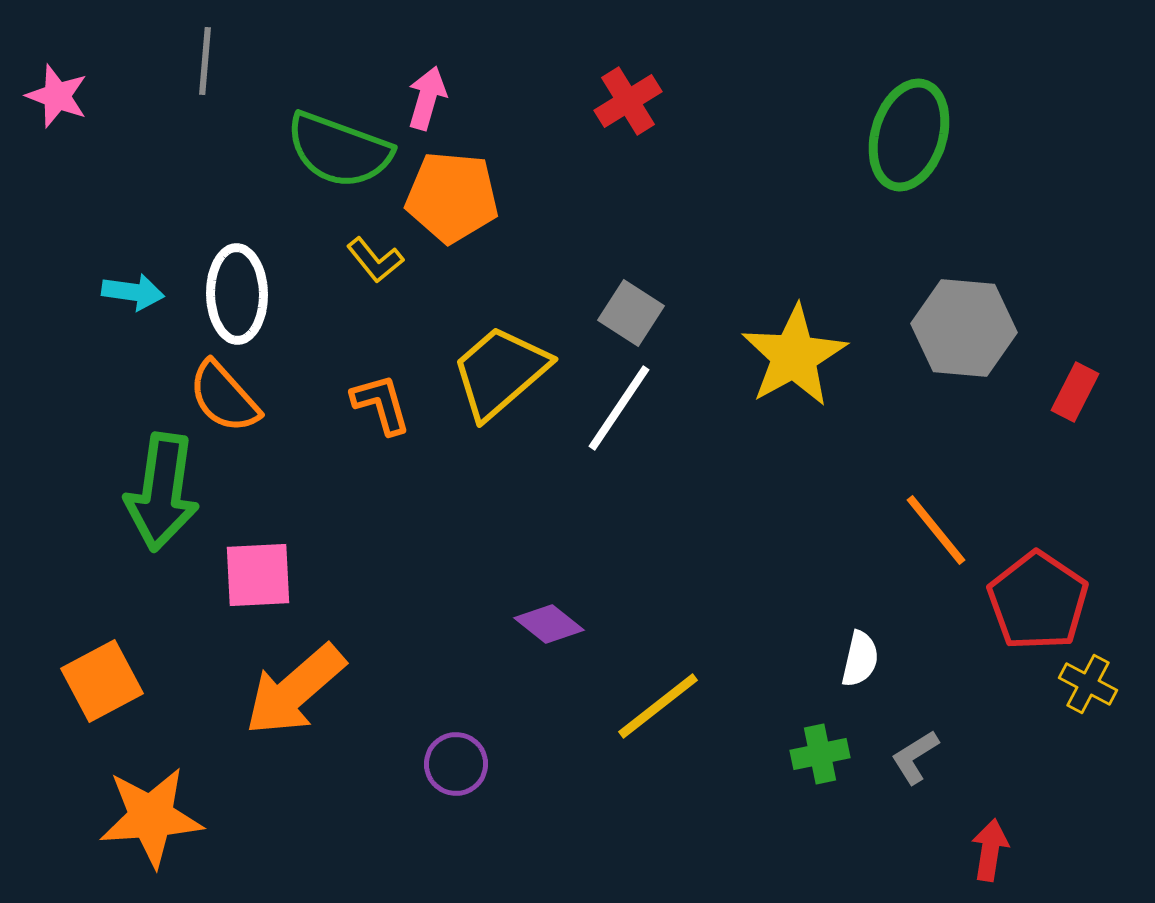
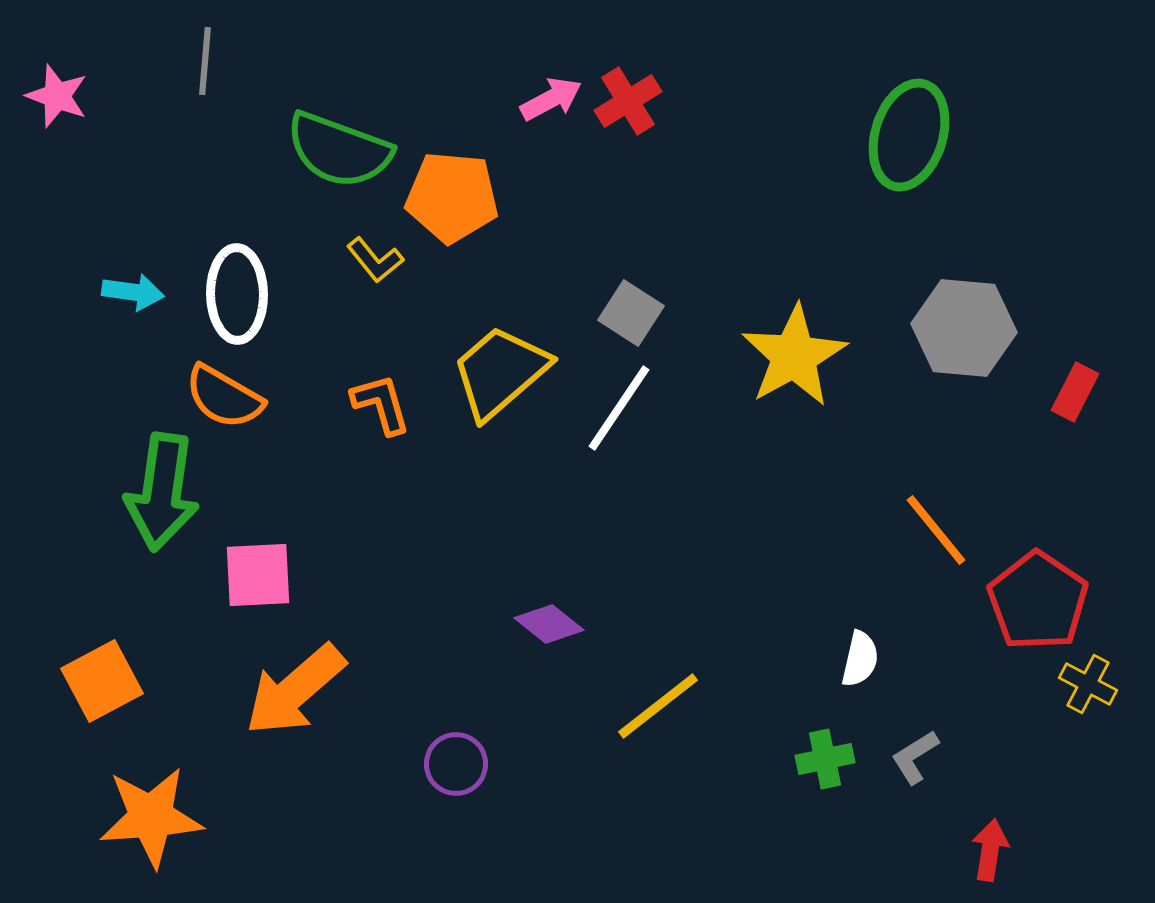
pink arrow: moved 124 px right, 1 px down; rotated 46 degrees clockwise
orange semicircle: rotated 18 degrees counterclockwise
green cross: moved 5 px right, 5 px down
